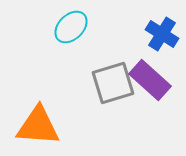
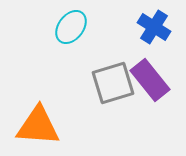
cyan ellipse: rotated 8 degrees counterclockwise
blue cross: moved 8 px left, 7 px up
purple rectangle: rotated 9 degrees clockwise
